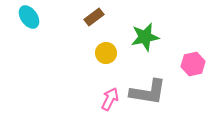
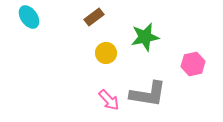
gray L-shape: moved 2 px down
pink arrow: moved 1 px left, 1 px down; rotated 110 degrees clockwise
